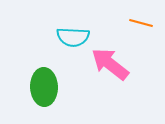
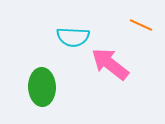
orange line: moved 2 px down; rotated 10 degrees clockwise
green ellipse: moved 2 px left
